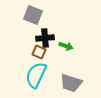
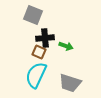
gray trapezoid: moved 1 px left
